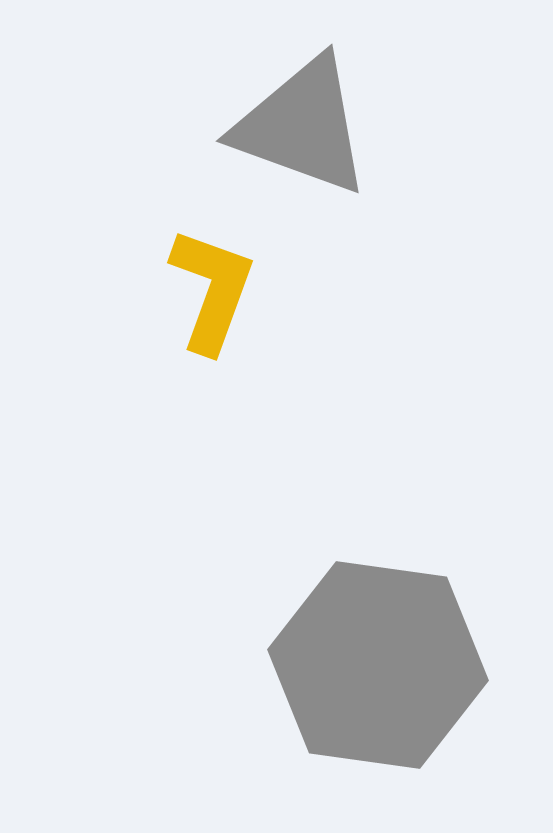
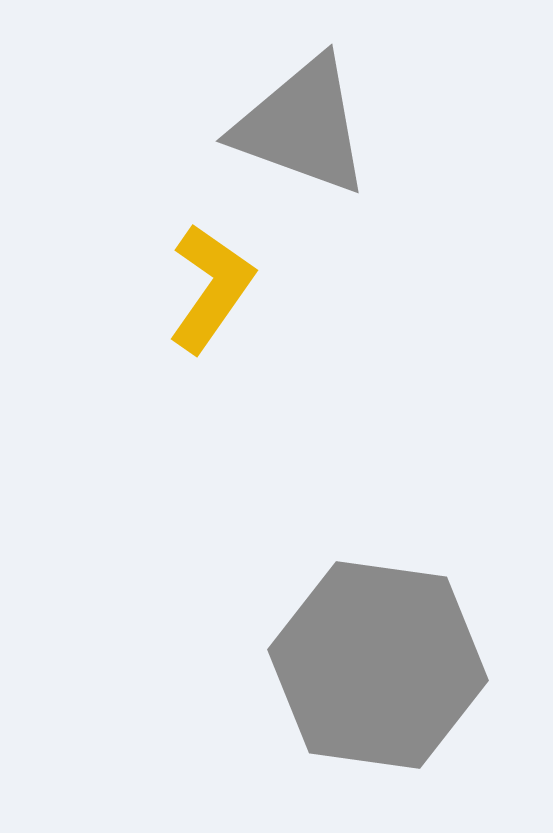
yellow L-shape: moved 1 px left, 2 px up; rotated 15 degrees clockwise
